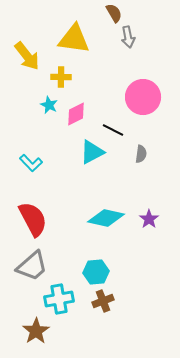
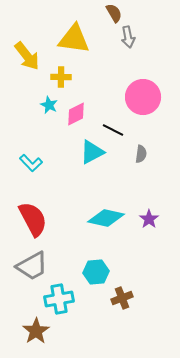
gray trapezoid: rotated 12 degrees clockwise
brown cross: moved 19 px right, 3 px up
